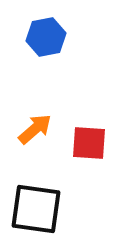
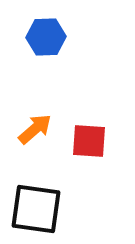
blue hexagon: rotated 9 degrees clockwise
red square: moved 2 px up
